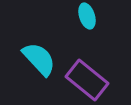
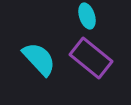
purple rectangle: moved 4 px right, 22 px up
